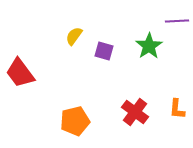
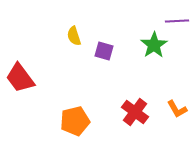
yellow semicircle: rotated 54 degrees counterclockwise
green star: moved 5 px right, 1 px up
red trapezoid: moved 5 px down
orange L-shape: rotated 35 degrees counterclockwise
